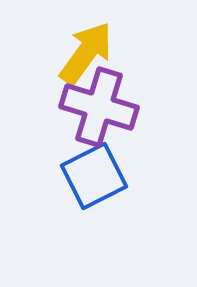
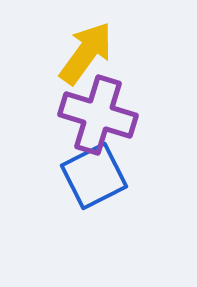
purple cross: moved 1 px left, 8 px down
